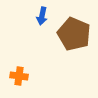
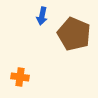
orange cross: moved 1 px right, 1 px down
